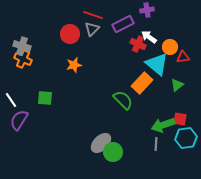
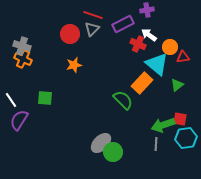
white arrow: moved 2 px up
